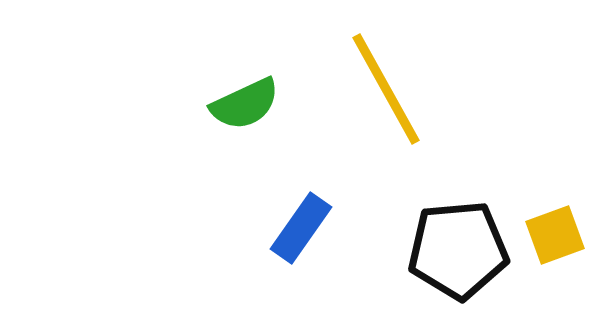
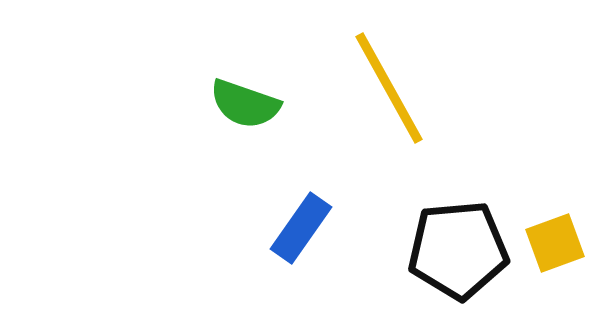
yellow line: moved 3 px right, 1 px up
green semicircle: rotated 44 degrees clockwise
yellow square: moved 8 px down
